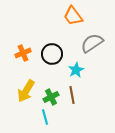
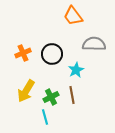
gray semicircle: moved 2 px right, 1 px down; rotated 35 degrees clockwise
